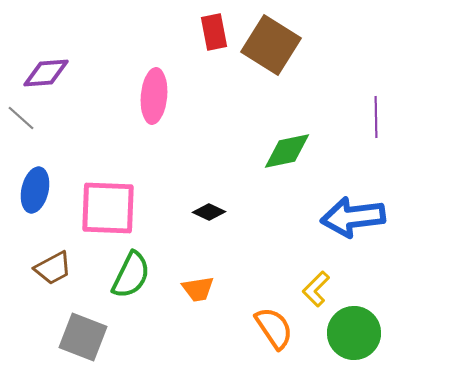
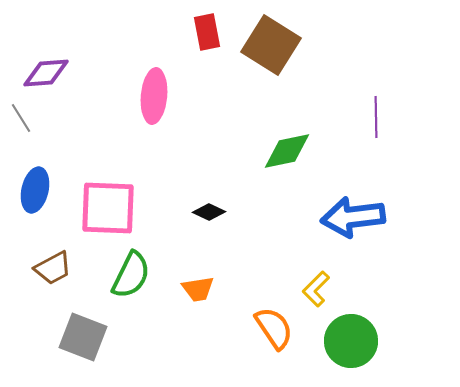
red rectangle: moved 7 px left
gray line: rotated 16 degrees clockwise
green circle: moved 3 px left, 8 px down
